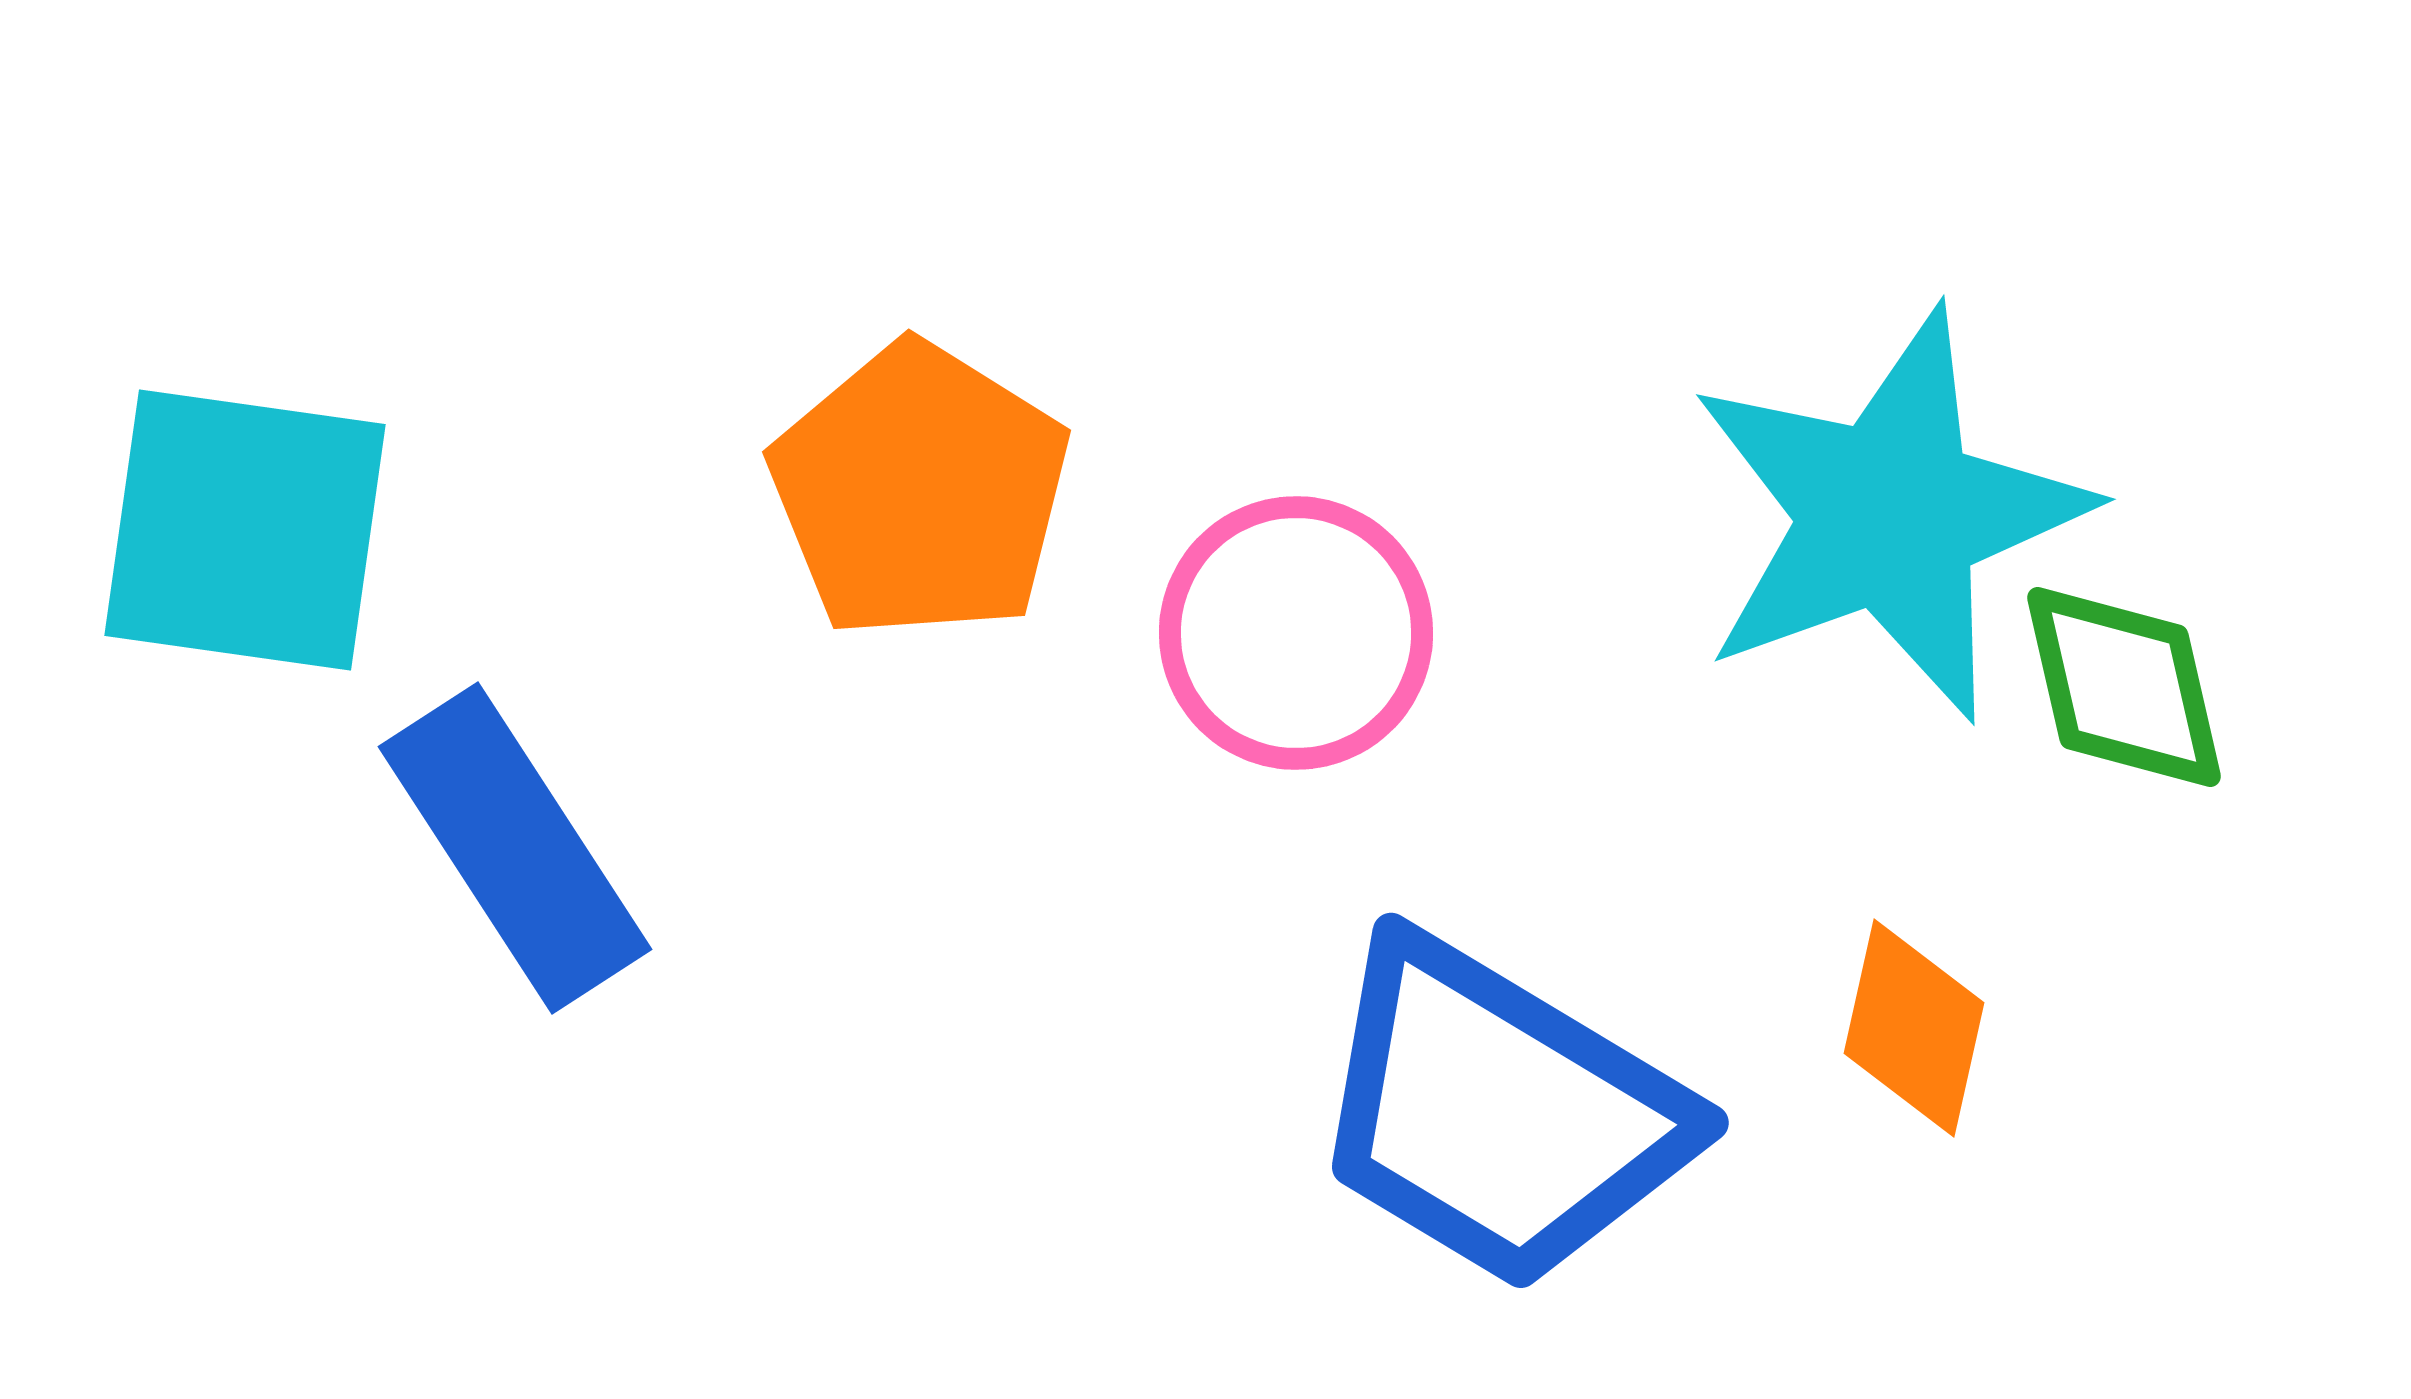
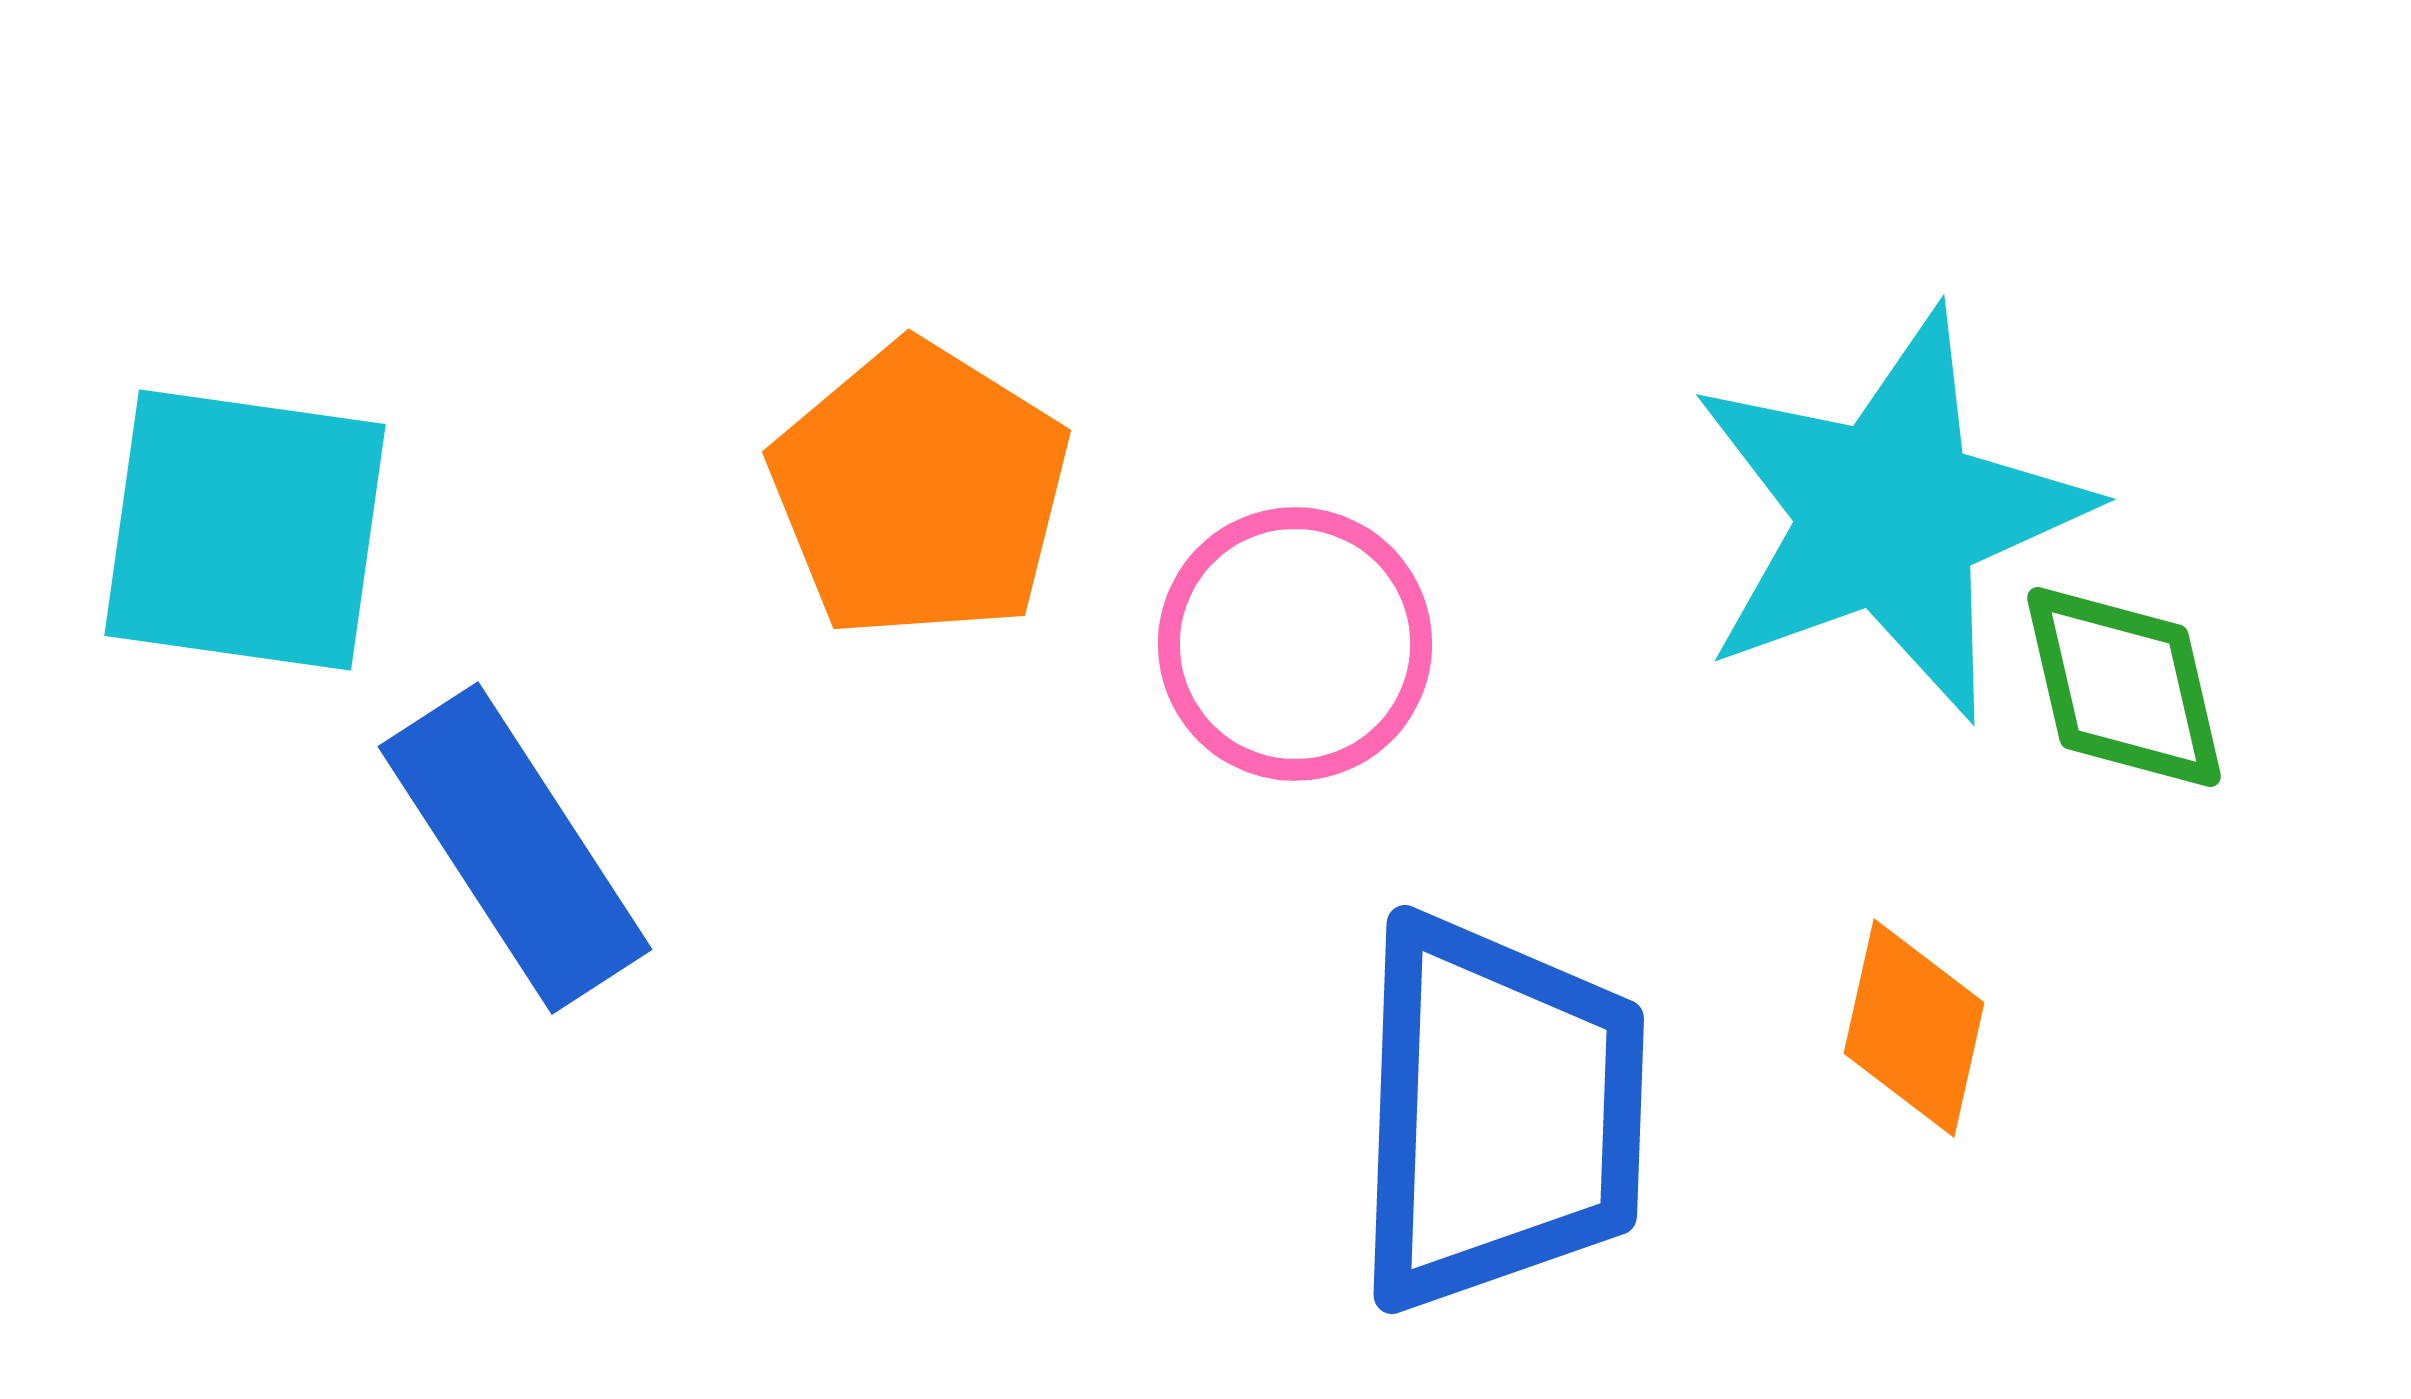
pink circle: moved 1 px left, 11 px down
blue trapezoid: rotated 119 degrees counterclockwise
